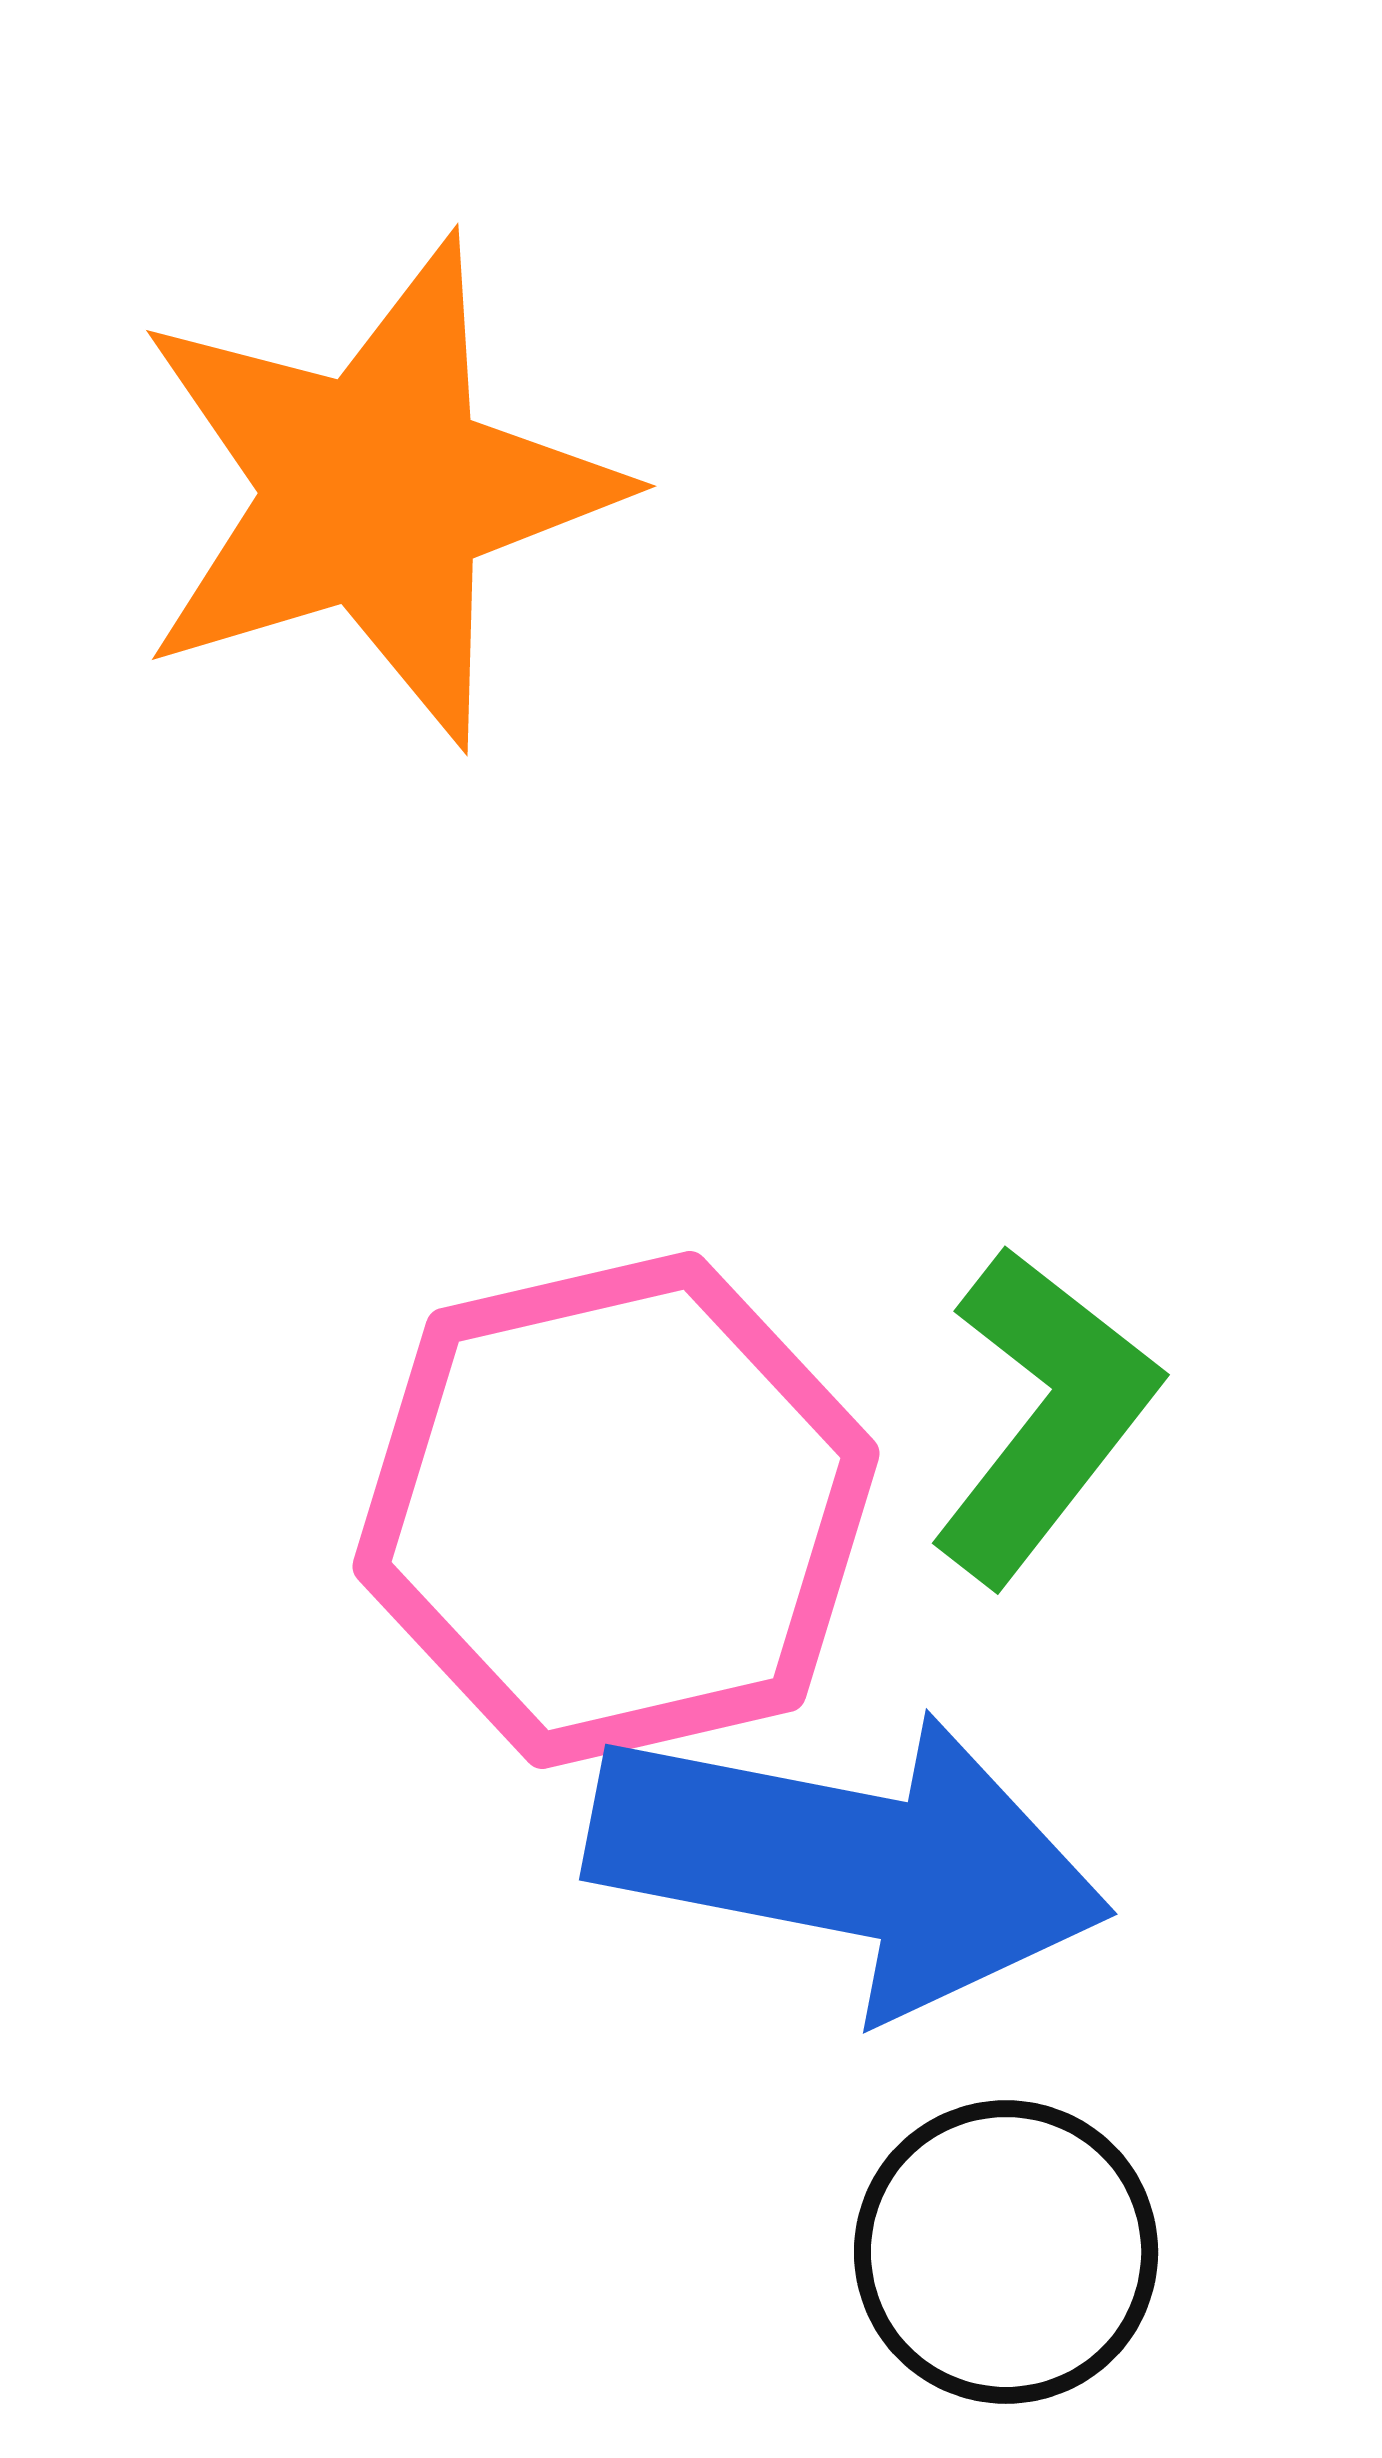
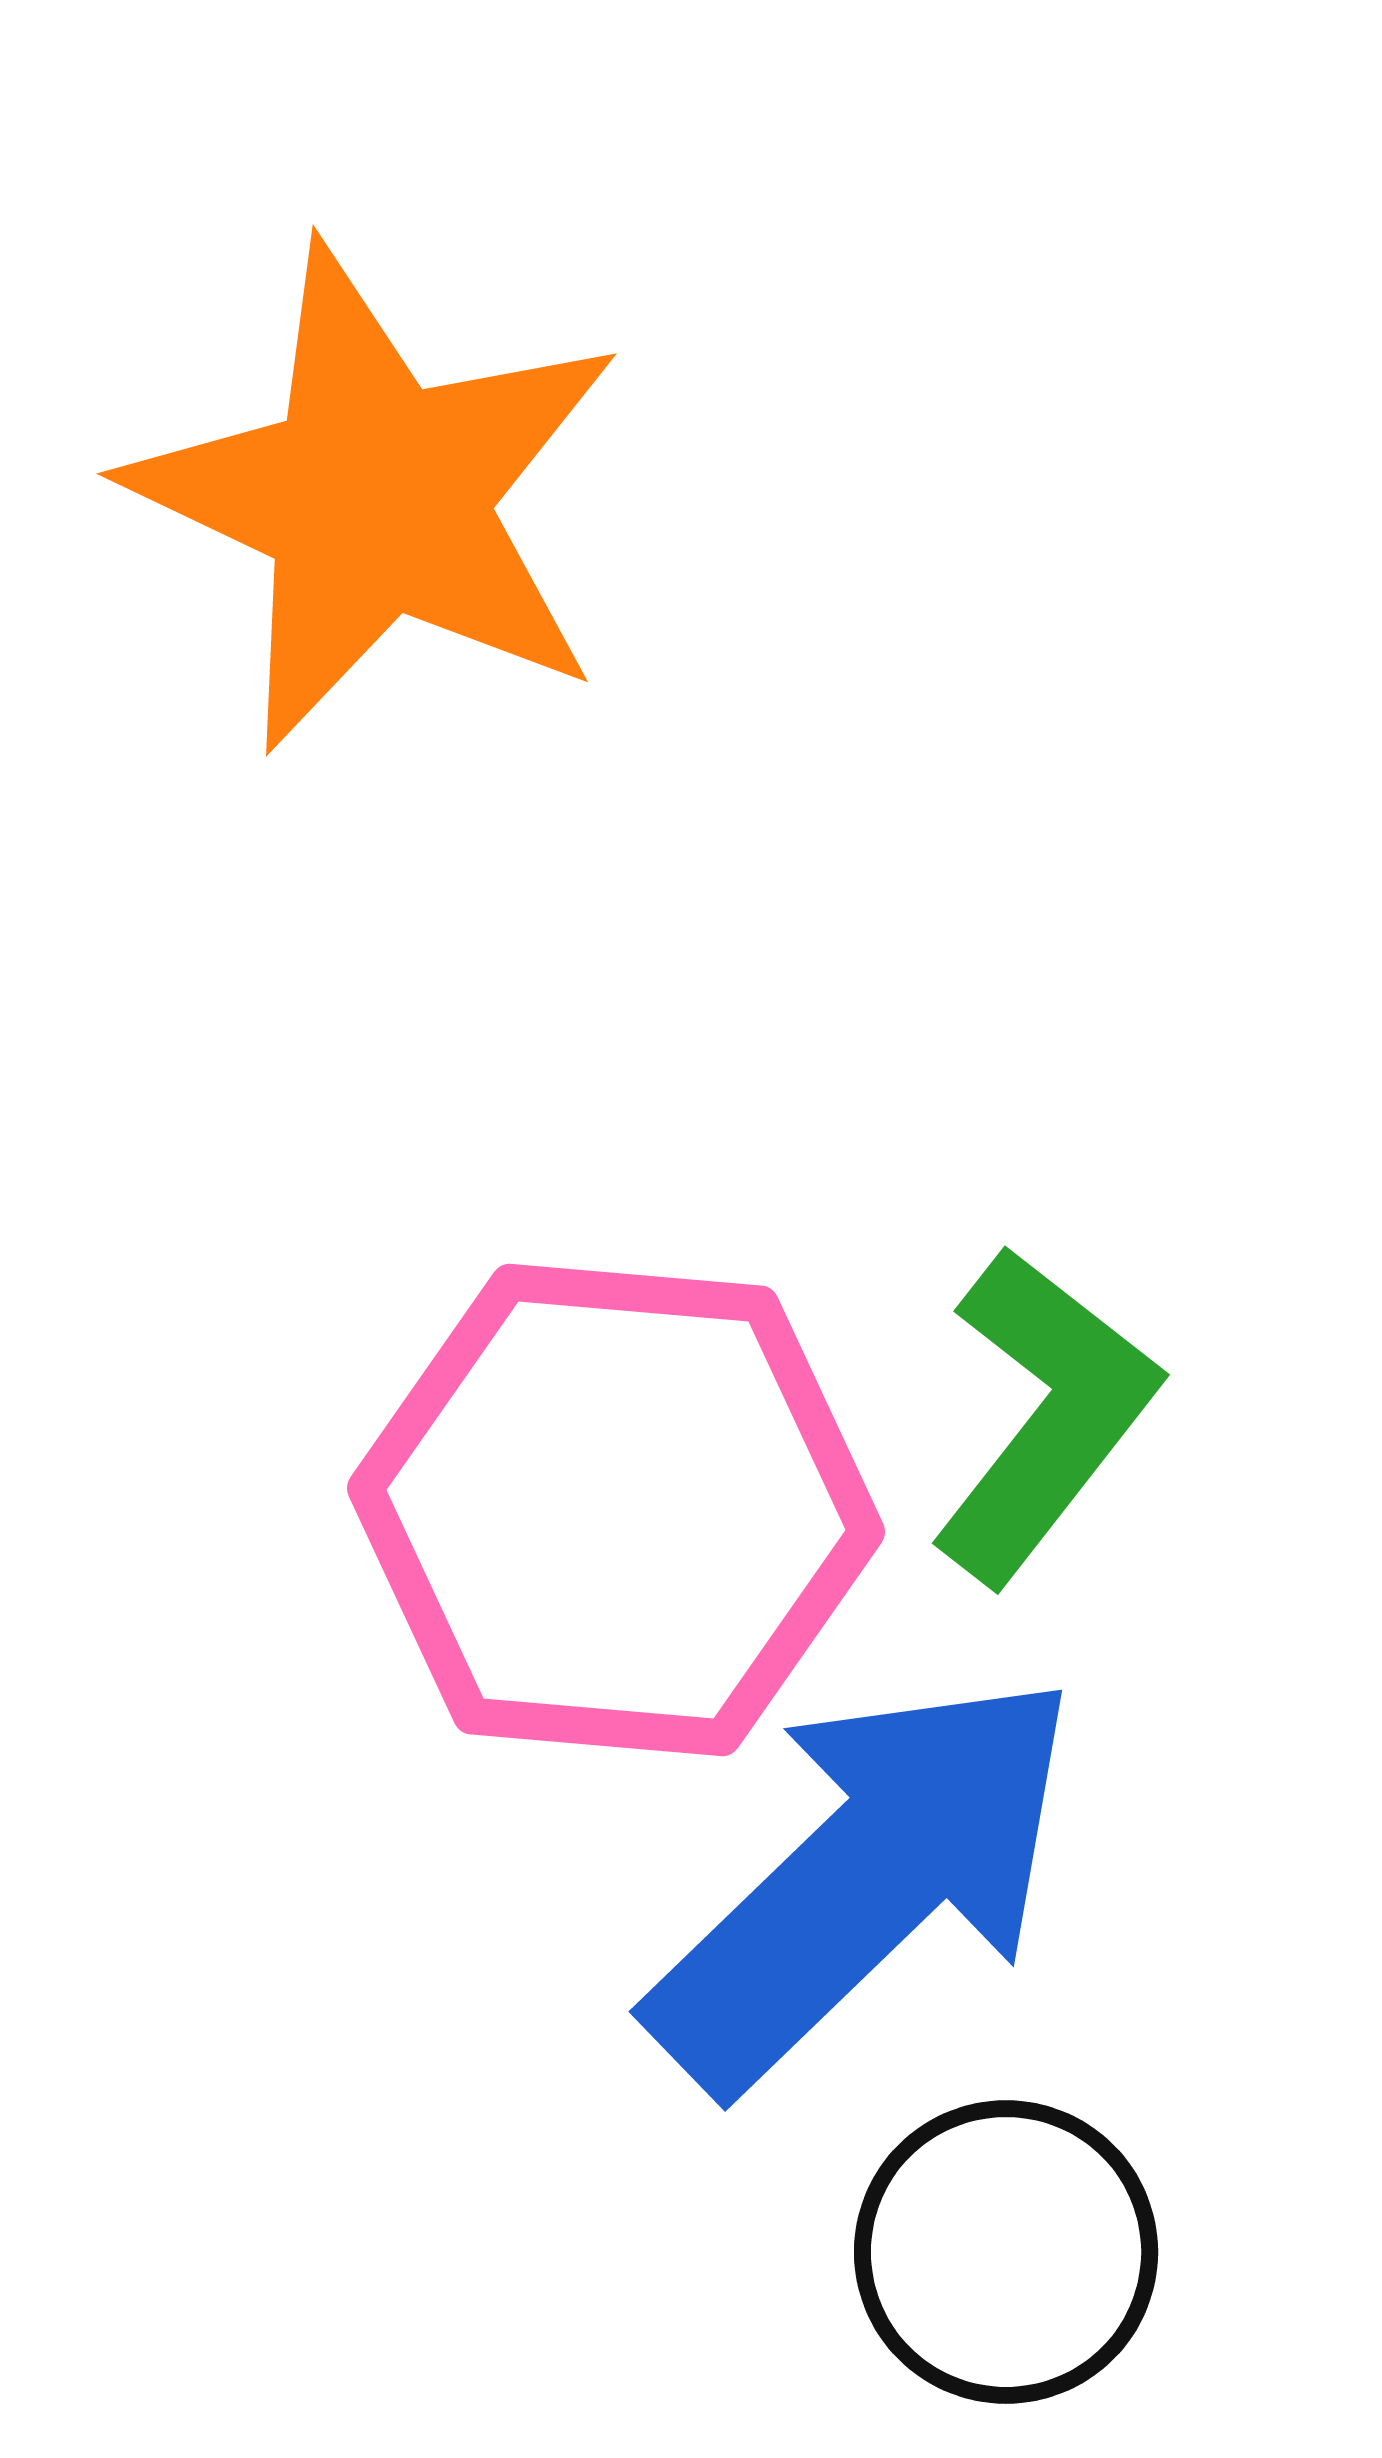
orange star: moved 7 px down; rotated 30 degrees counterclockwise
pink hexagon: rotated 18 degrees clockwise
blue arrow: moved 16 px right, 18 px down; rotated 55 degrees counterclockwise
